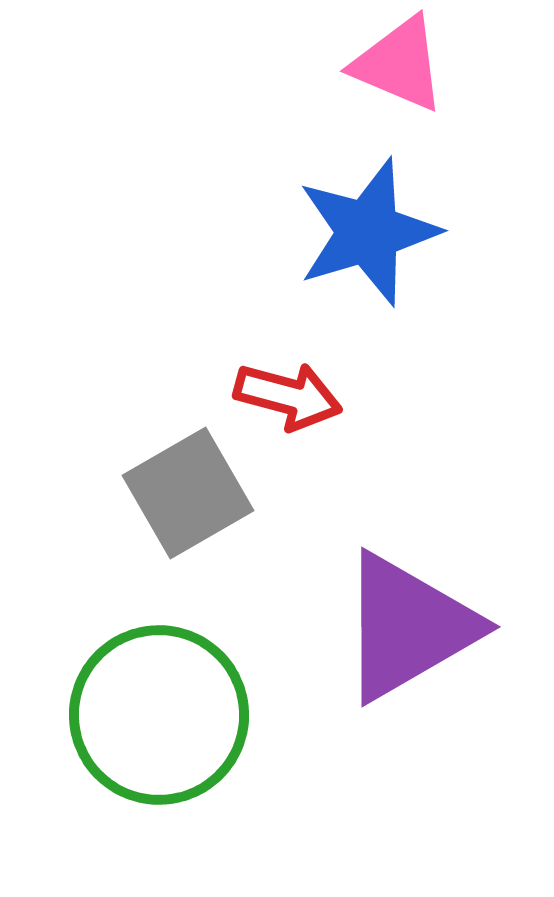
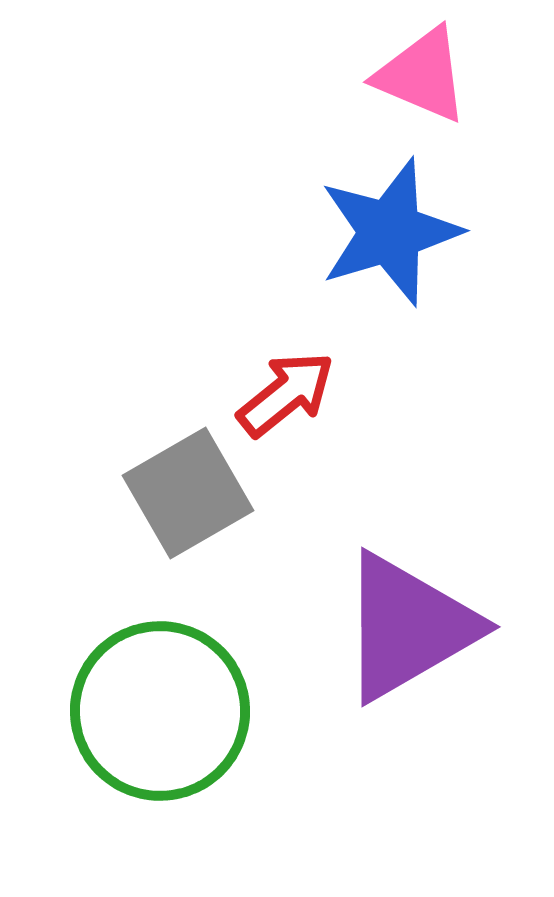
pink triangle: moved 23 px right, 11 px down
blue star: moved 22 px right
red arrow: moved 2 px left, 2 px up; rotated 54 degrees counterclockwise
green circle: moved 1 px right, 4 px up
